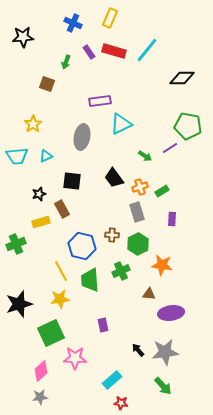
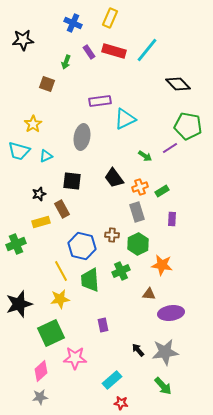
black star at (23, 37): moved 3 px down
black diamond at (182, 78): moved 4 px left, 6 px down; rotated 45 degrees clockwise
cyan triangle at (121, 124): moved 4 px right, 5 px up
cyan trapezoid at (17, 156): moved 2 px right, 5 px up; rotated 20 degrees clockwise
